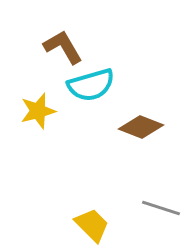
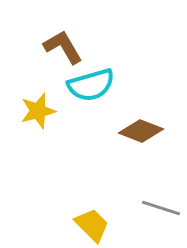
brown diamond: moved 4 px down
